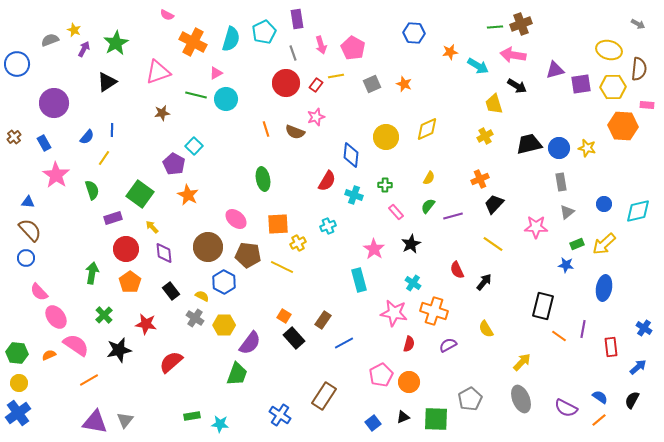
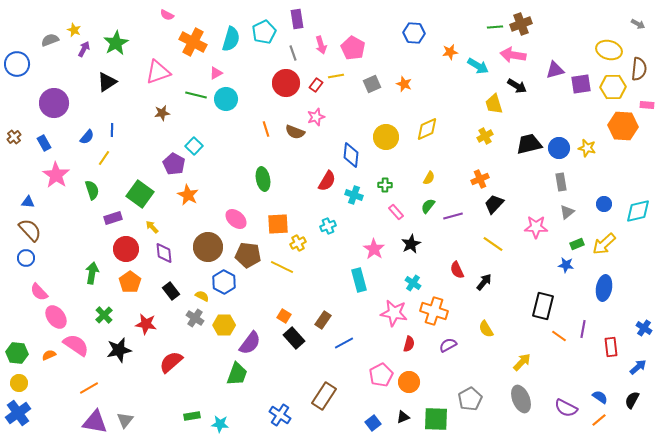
orange line at (89, 380): moved 8 px down
